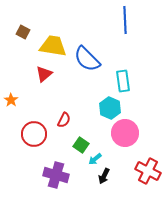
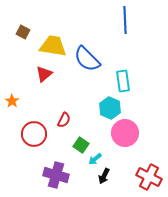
orange star: moved 1 px right, 1 px down
red cross: moved 1 px right, 6 px down
